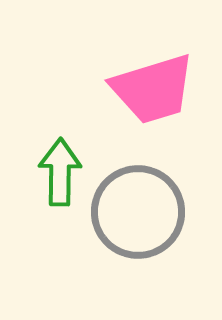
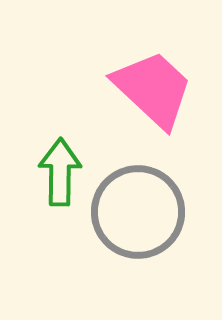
pink trapezoid: rotated 120 degrees counterclockwise
